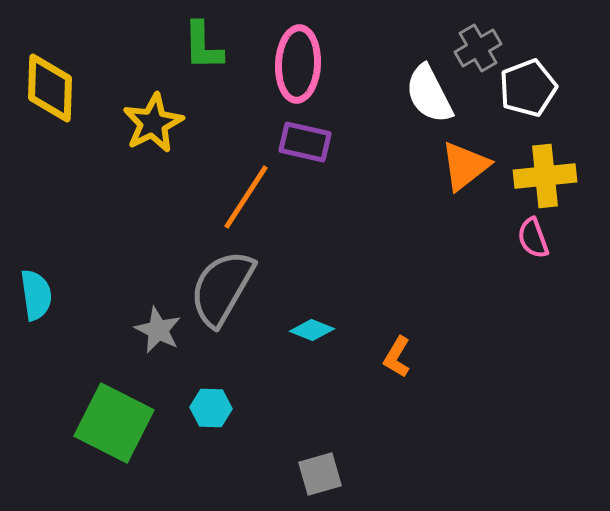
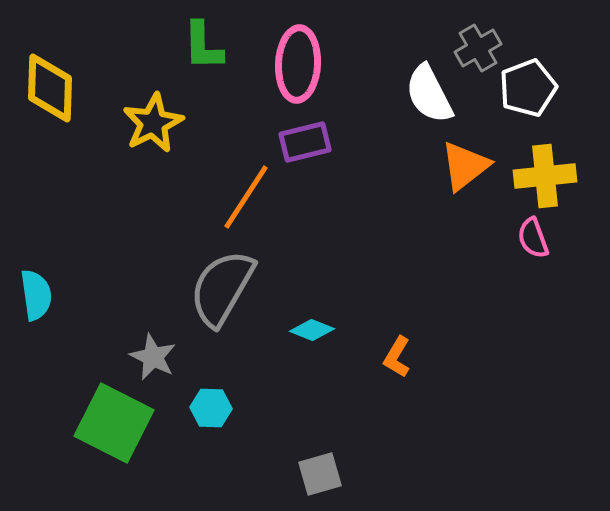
purple rectangle: rotated 27 degrees counterclockwise
gray star: moved 5 px left, 27 px down
